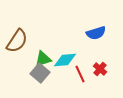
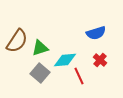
green triangle: moved 3 px left, 11 px up
red cross: moved 9 px up
red line: moved 1 px left, 2 px down
